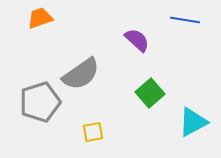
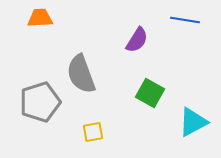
orange trapezoid: rotated 16 degrees clockwise
purple semicircle: rotated 80 degrees clockwise
gray semicircle: rotated 105 degrees clockwise
green square: rotated 20 degrees counterclockwise
